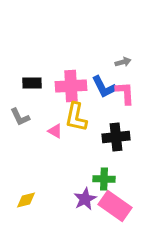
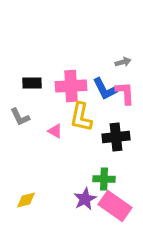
blue L-shape: moved 1 px right, 2 px down
yellow L-shape: moved 5 px right
